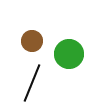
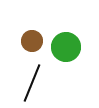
green circle: moved 3 px left, 7 px up
